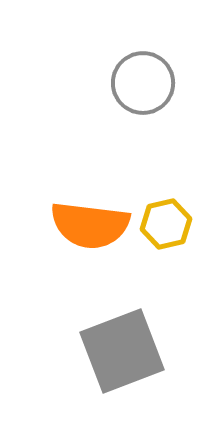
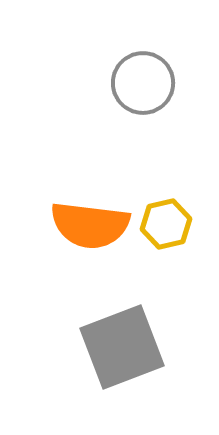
gray square: moved 4 px up
